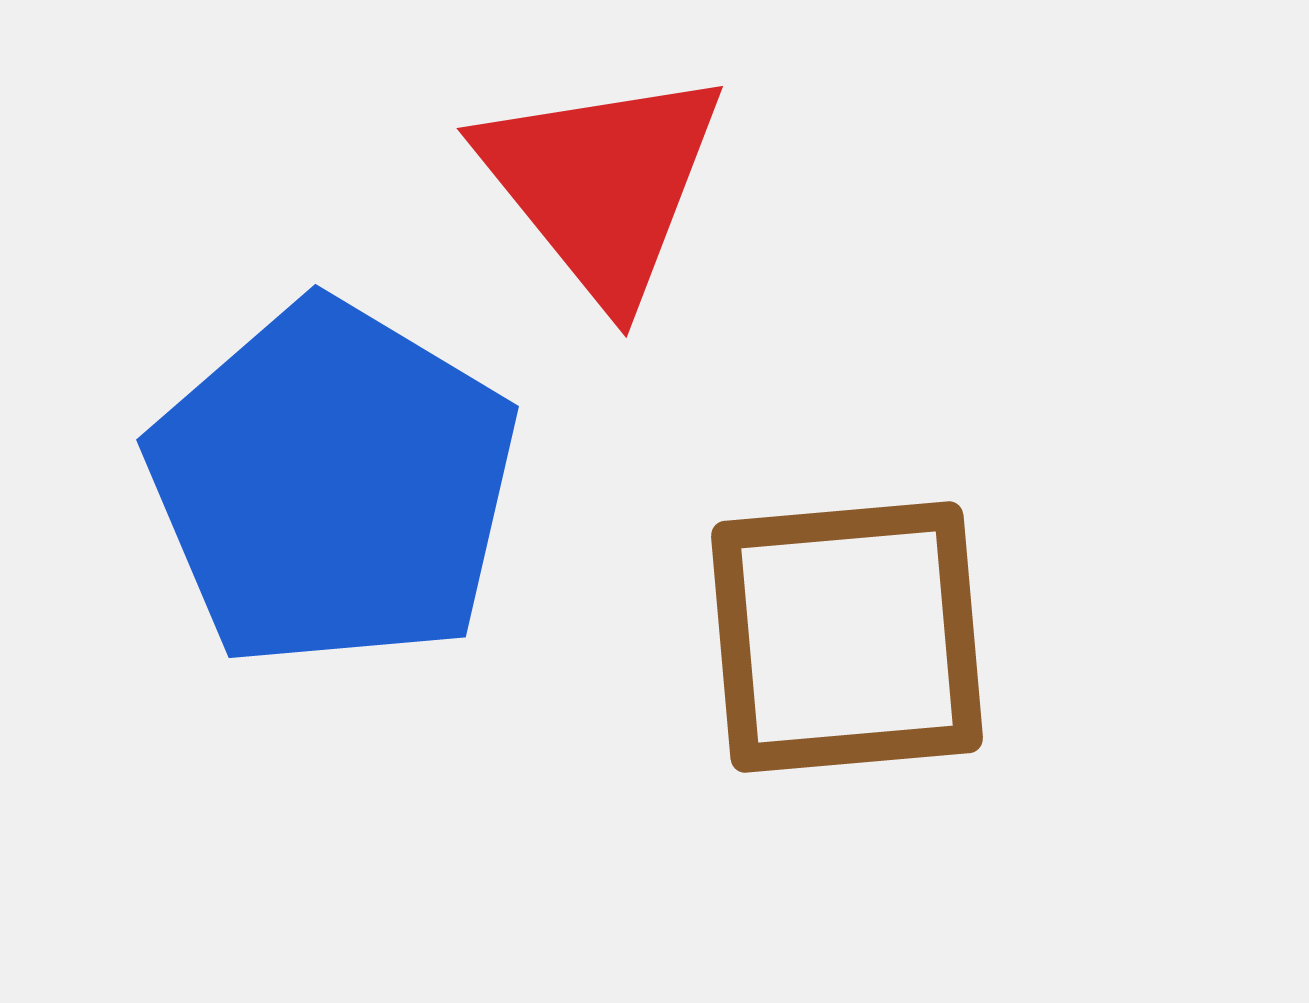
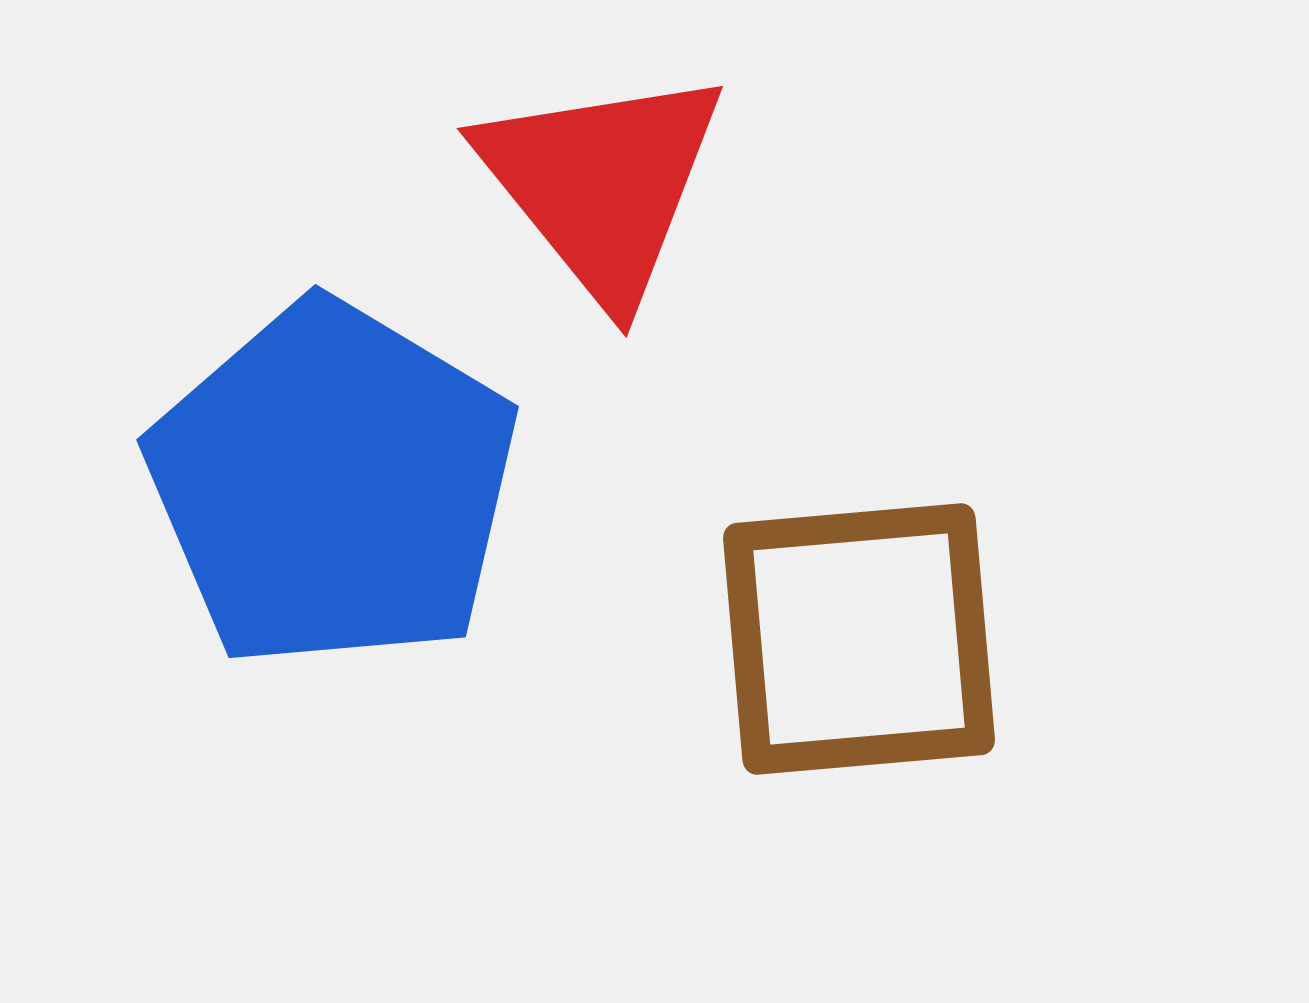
brown square: moved 12 px right, 2 px down
